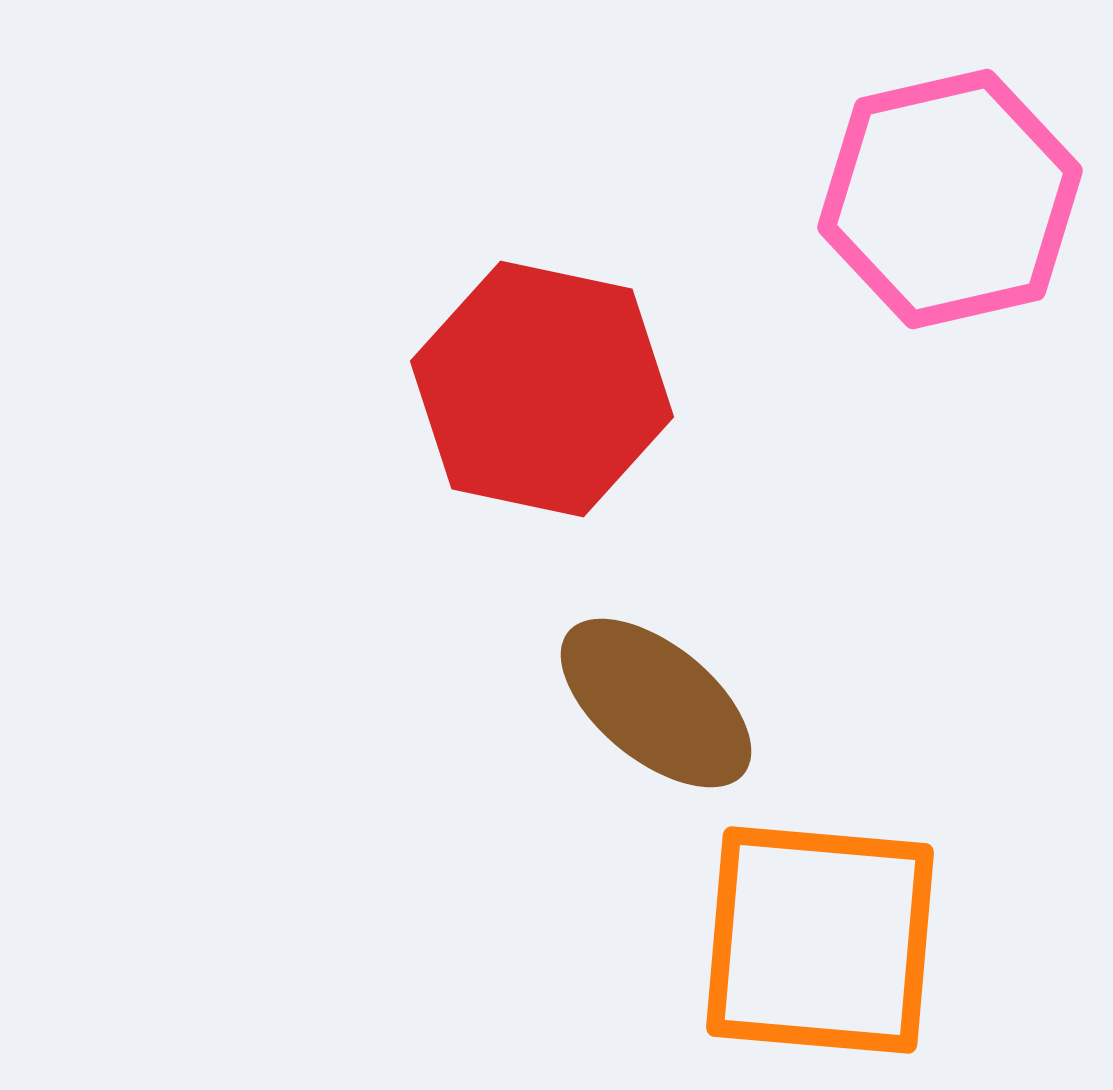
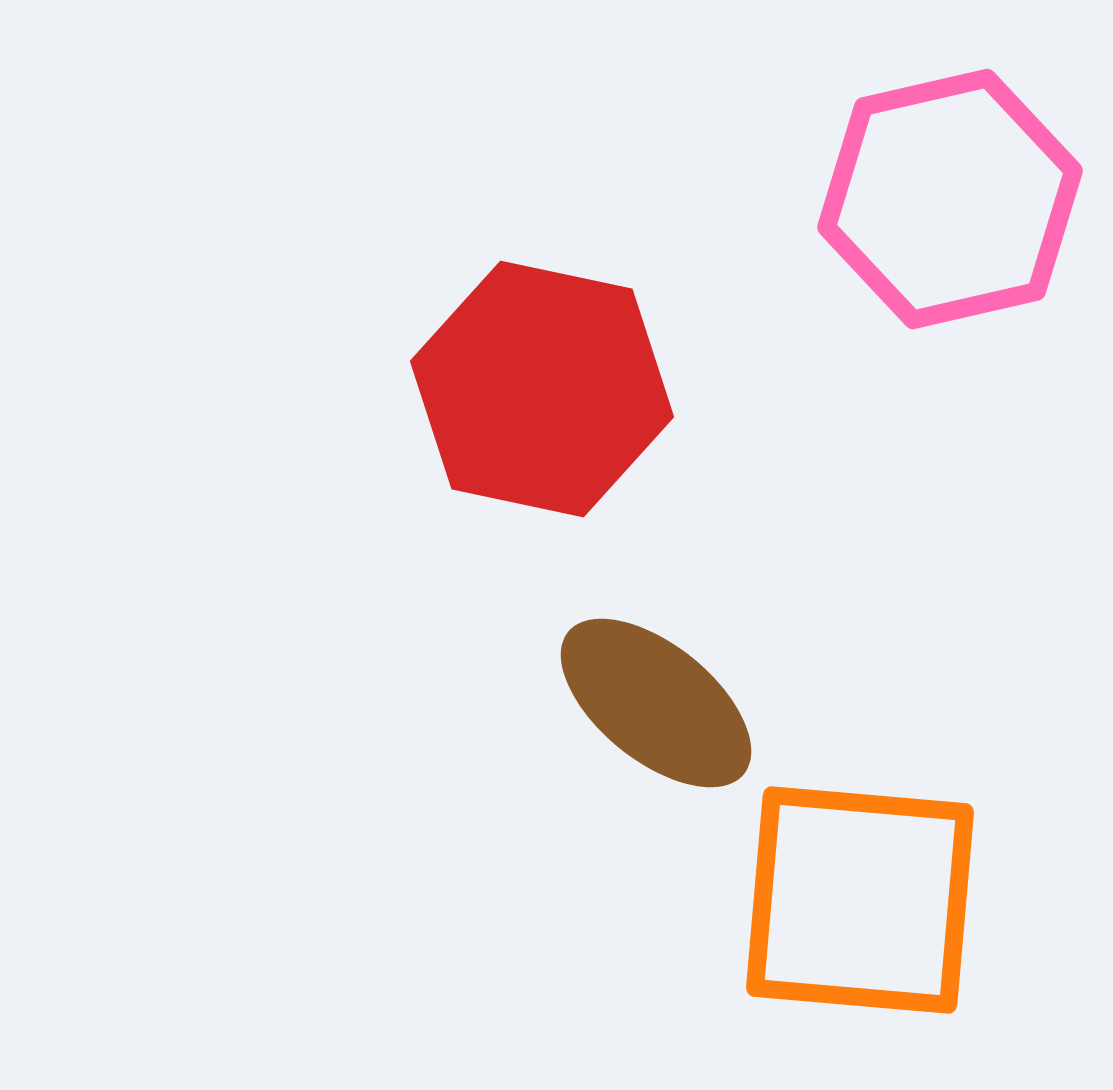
orange square: moved 40 px right, 40 px up
